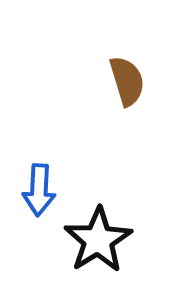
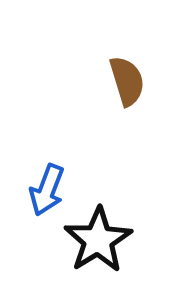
blue arrow: moved 8 px right; rotated 18 degrees clockwise
